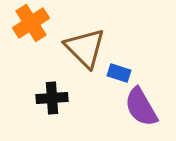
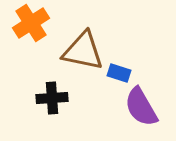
brown triangle: moved 2 px left, 3 px down; rotated 33 degrees counterclockwise
